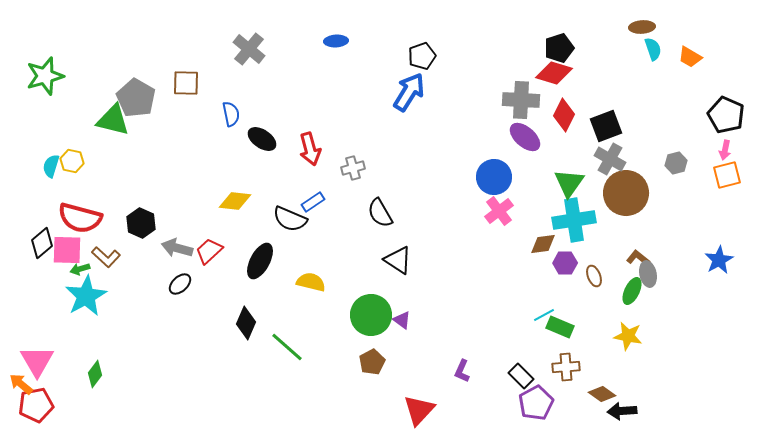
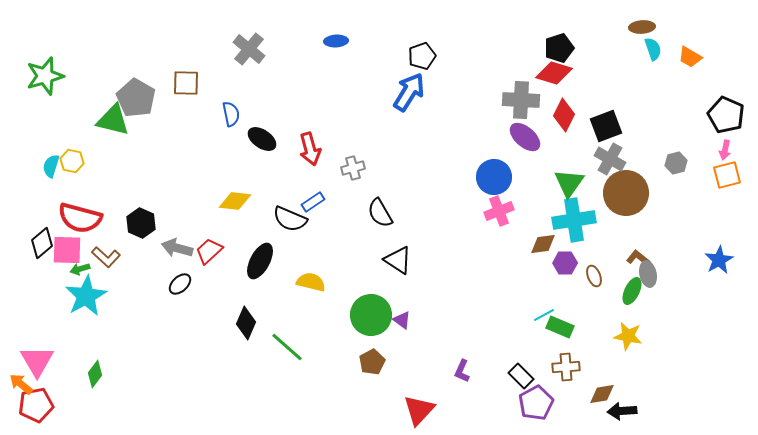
pink cross at (499, 211): rotated 16 degrees clockwise
brown diamond at (602, 394): rotated 44 degrees counterclockwise
